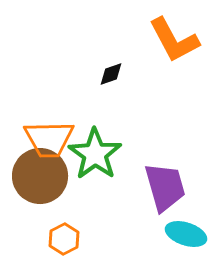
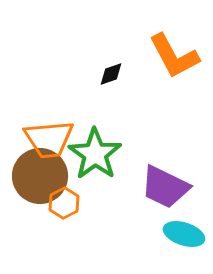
orange L-shape: moved 16 px down
orange trapezoid: rotated 4 degrees counterclockwise
purple trapezoid: rotated 132 degrees clockwise
cyan ellipse: moved 2 px left
orange hexagon: moved 36 px up
